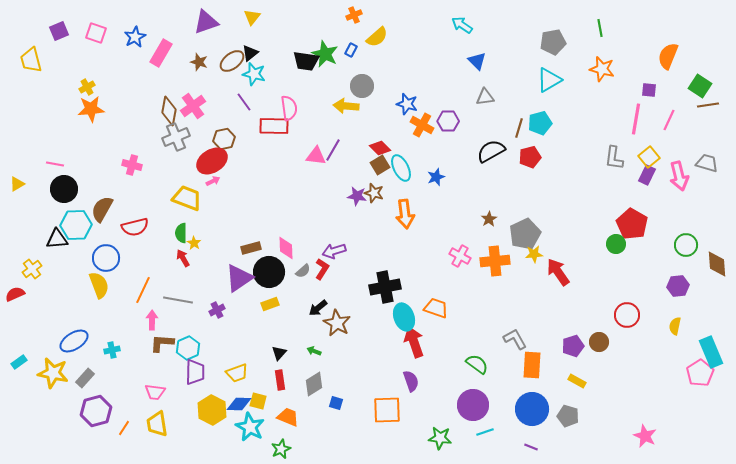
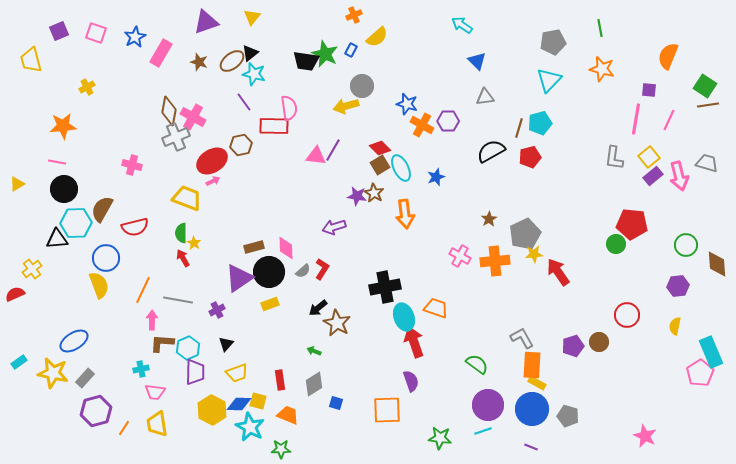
cyan triangle at (549, 80): rotated 16 degrees counterclockwise
green square at (700, 86): moved 5 px right
pink cross at (193, 106): moved 11 px down; rotated 25 degrees counterclockwise
yellow arrow at (346, 106): rotated 20 degrees counterclockwise
orange star at (91, 109): moved 28 px left, 17 px down
brown hexagon at (224, 139): moved 17 px right, 6 px down
pink line at (55, 164): moved 2 px right, 2 px up
purple rectangle at (647, 175): moved 6 px right, 1 px down; rotated 24 degrees clockwise
brown star at (374, 193): rotated 12 degrees clockwise
red pentagon at (632, 224): rotated 24 degrees counterclockwise
cyan hexagon at (76, 225): moved 2 px up
brown rectangle at (251, 248): moved 3 px right, 1 px up
purple arrow at (334, 251): moved 24 px up
gray L-shape at (515, 339): moved 7 px right, 1 px up
cyan cross at (112, 350): moved 29 px right, 19 px down
black triangle at (279, 353): moved 53 px left, 9 px up
yellow rectangle at (577, 381): moved 40 px left, 2 px down
purple circle at (473, 405): moved 15 px right
orange trapezoid at (288, 417): moved 2 px up
cyan line at (485, 432): moved 2 px left, 1 px up
green star at (281, 449): rotated 24 degrees clockwise
